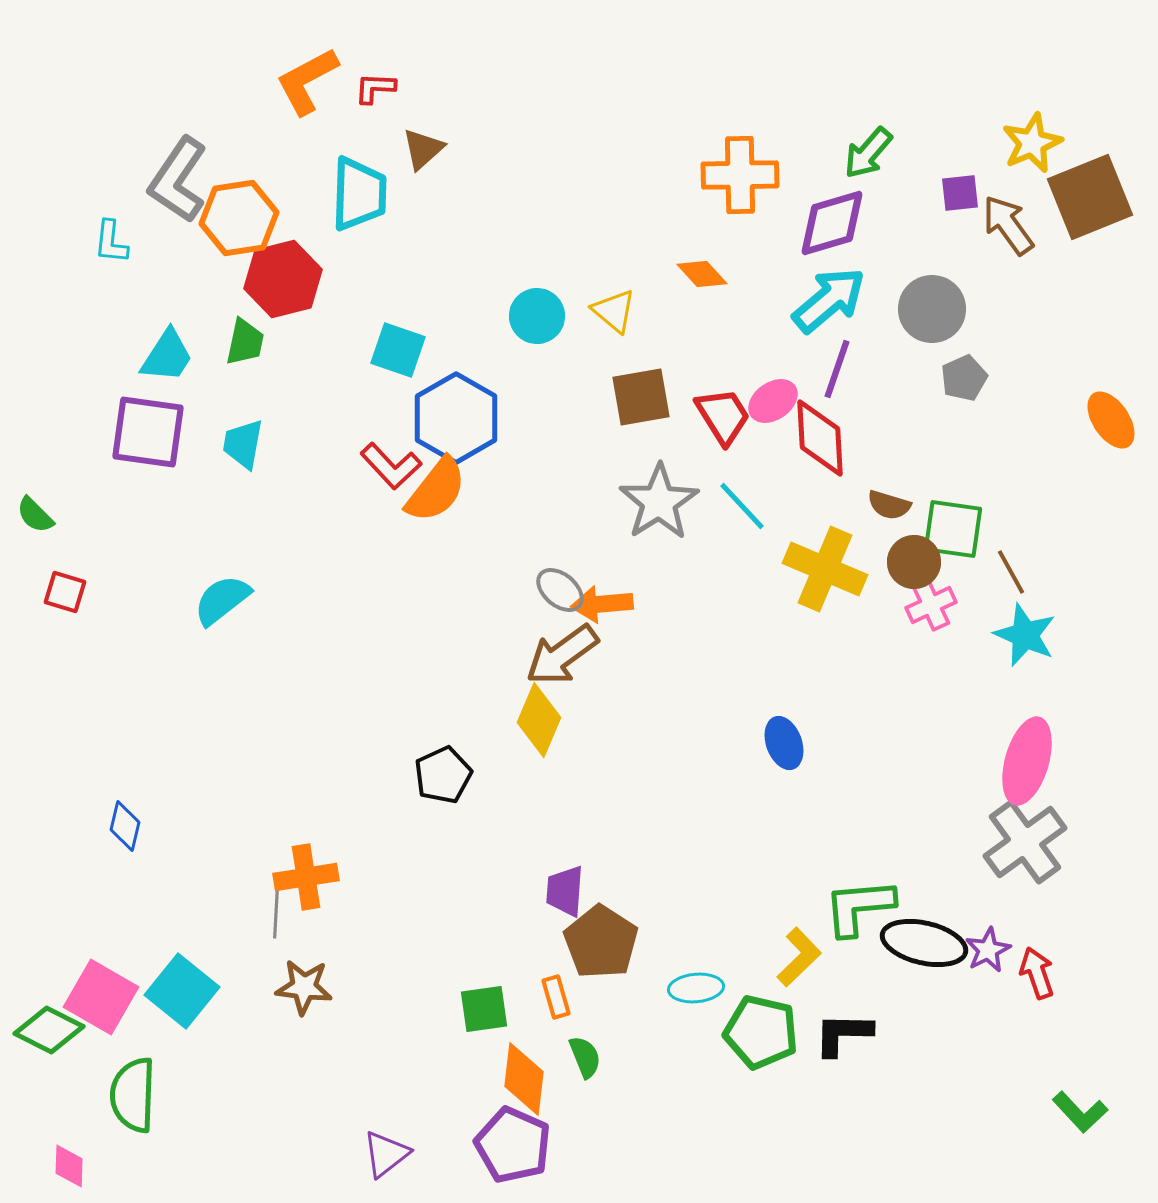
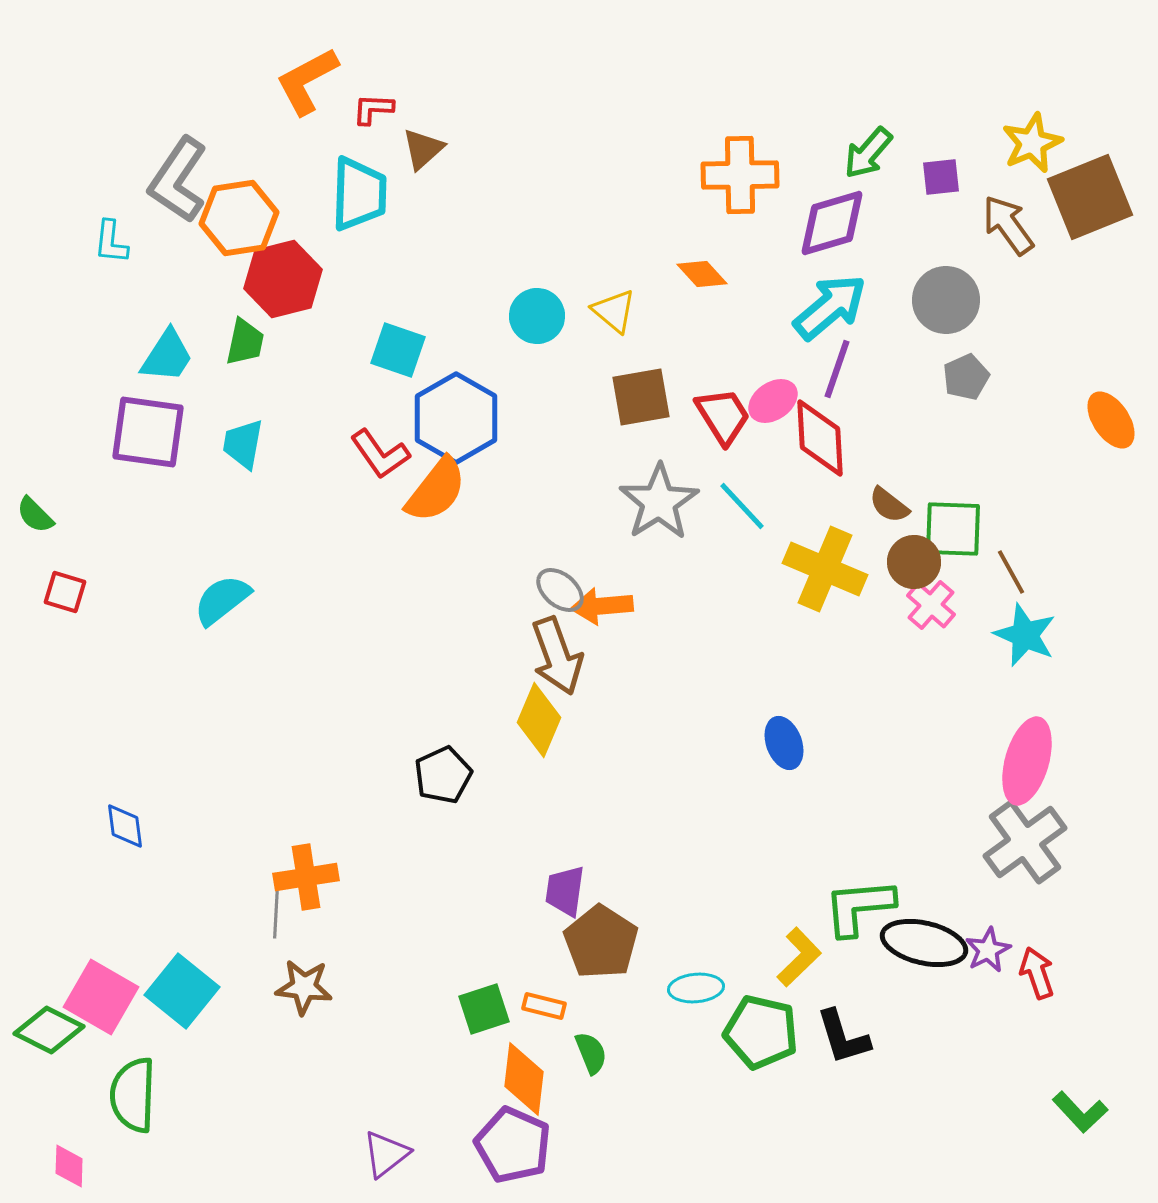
red L-shape at (375, 88): moved 2 px left, 21 px down
purple square at (960, 193): moved 19 px left, 16 px up
cyan arrow at (829, 300): moved 1 px right, 7 px down
gray circle at (932, 309): moved 14 px right, 9 px up
gray pentagon at (964, 378): moved 2 px right, 1 px up
red L-shape at (391, 466): moved 11 px left, 12 px up; rotated 8 degrees clockwise
brown semicircle at (889, 505): rotated 21 degrees clockwise
green square at (953, 529): rotated 6 degrees counterclockwise
orange arrow at (602, 604): moved 2 px down
pink cross at (931, 605): rotated 24 degrees counterclockwise
brown arrow at (562, 655): moved 5 px left, 1 px down; rotated 74 degrees counterclockwise
blue diamond at (125, 826): rotated 21 degrees counterclockwise
purple trapezoid at (565, 891): rotated 4 degrees clockwise
orange rectangle at (556, 997): moved 12 px left, 9 px down; rotated 60 degrees counterclockwise
green square at (484, 1009): rotated 10 degrees counterclockwise
black L-shape at (843, 1034): moved 3 px down; rotated 108 degrees counterclockwise
green semicircle at (585, 1057): moved 6 px right, 4 px up
